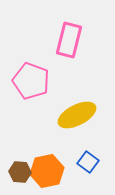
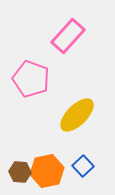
pink rectangle: moved 1 px left, 4 px up; rotated 28 degrees clockwise
pink pentagon: moved 2 px up
yellow ellipse: rotated 18 degrees counterclockwise
blue square: moved 5 px left, 4 px down; rotated 10 degrees clockwise
